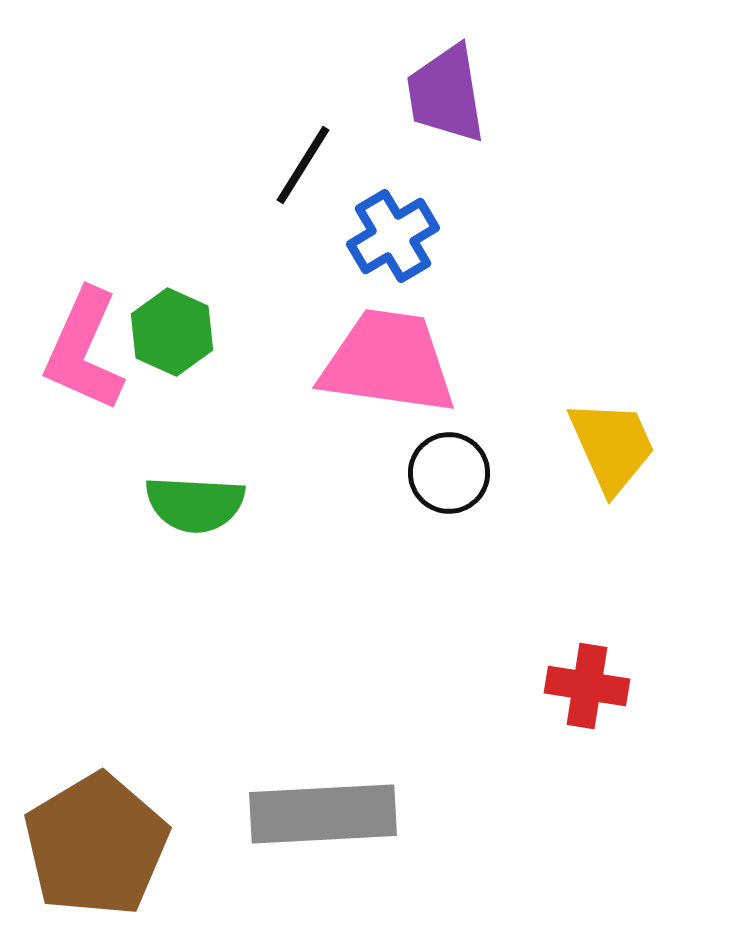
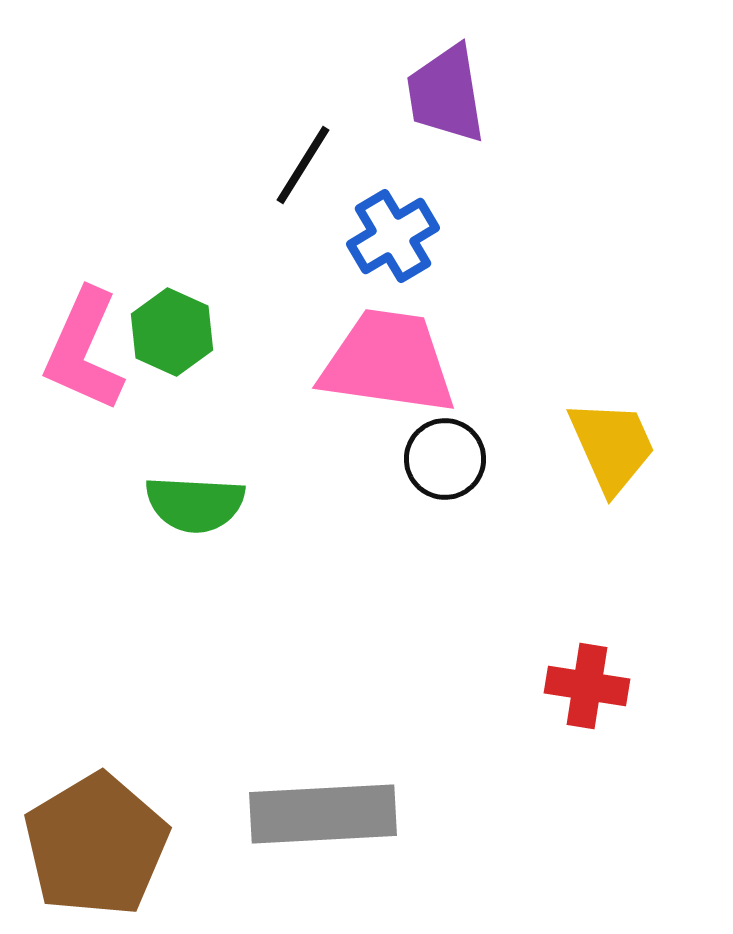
black circle: moved 4 px left, 14 px up
